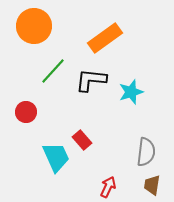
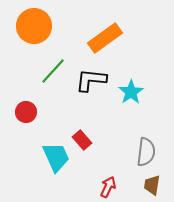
cyan star: rotated 15 degrees counterclockwise
